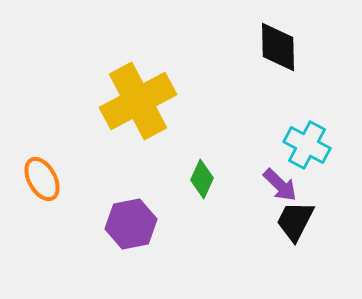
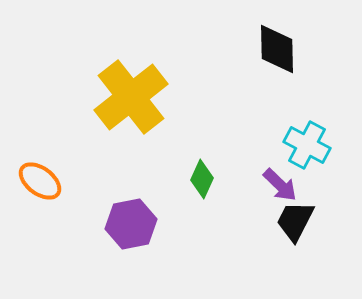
black diamond: moved 1 px left, 2 px down
yellow cross: moved 7 px left, 4 px up; rotated 10 degrees counterclockwise
orange ellipse: moved 2 px left, 2 px down; rotated 24 degrees counterclockwise
